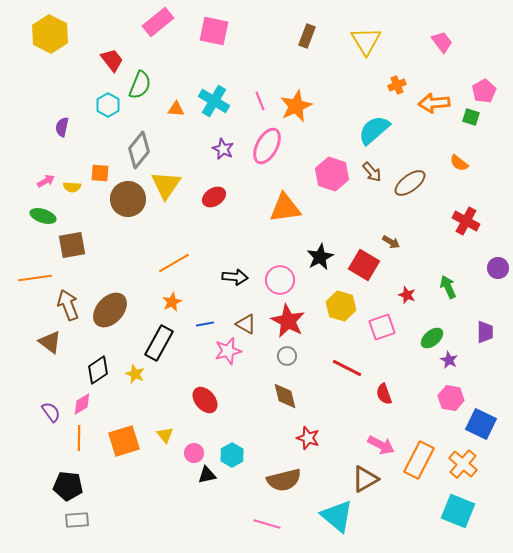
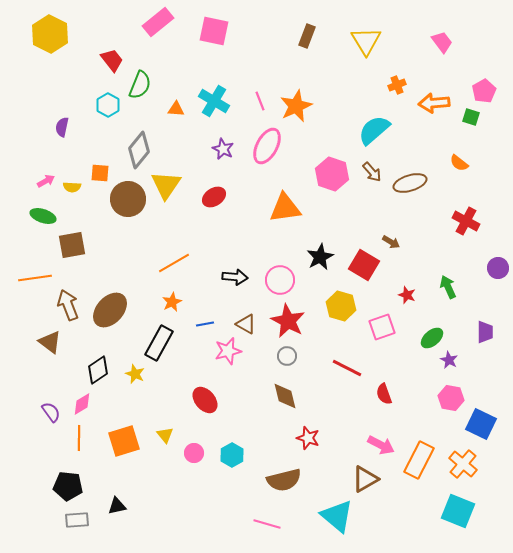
brown ellipse at (410, 183): rotated 20 degrees clockwise
black triangle at (207, 475): moved 90 px left, 31 px down
